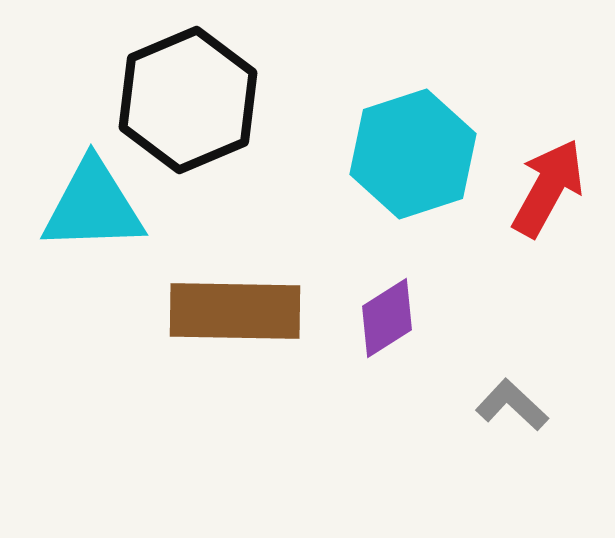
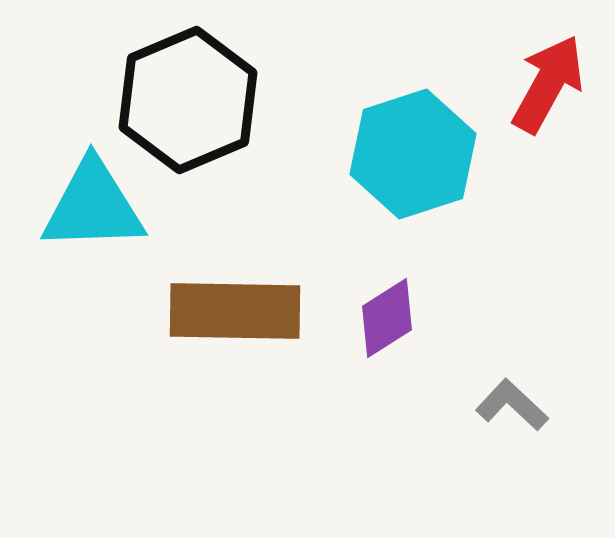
red arrow: moved 104 px up
